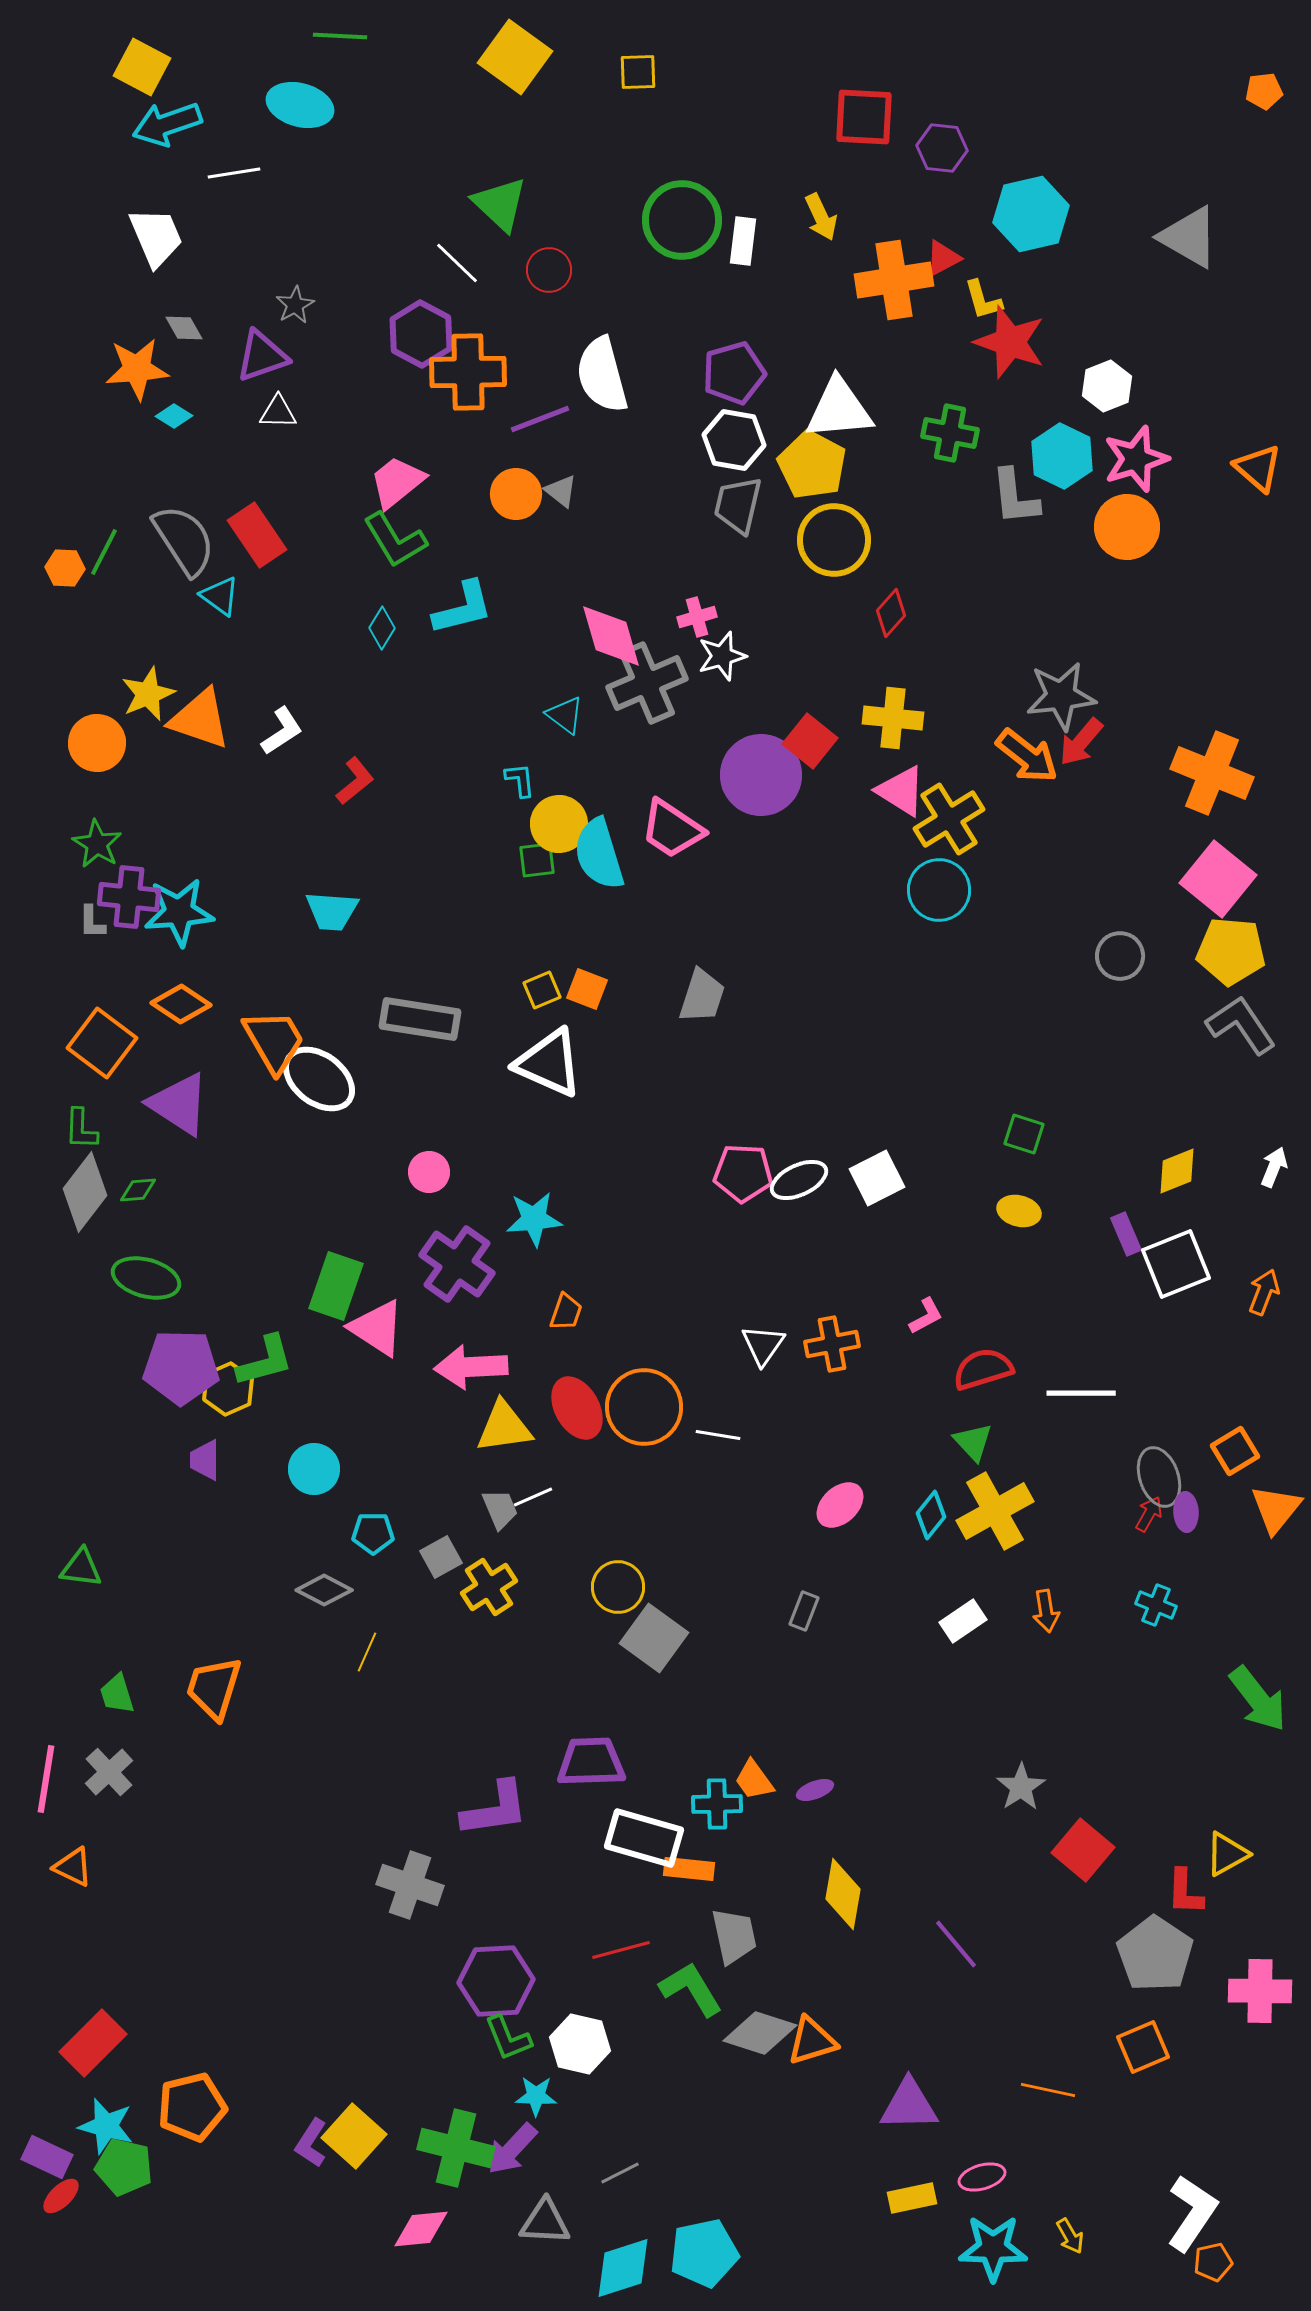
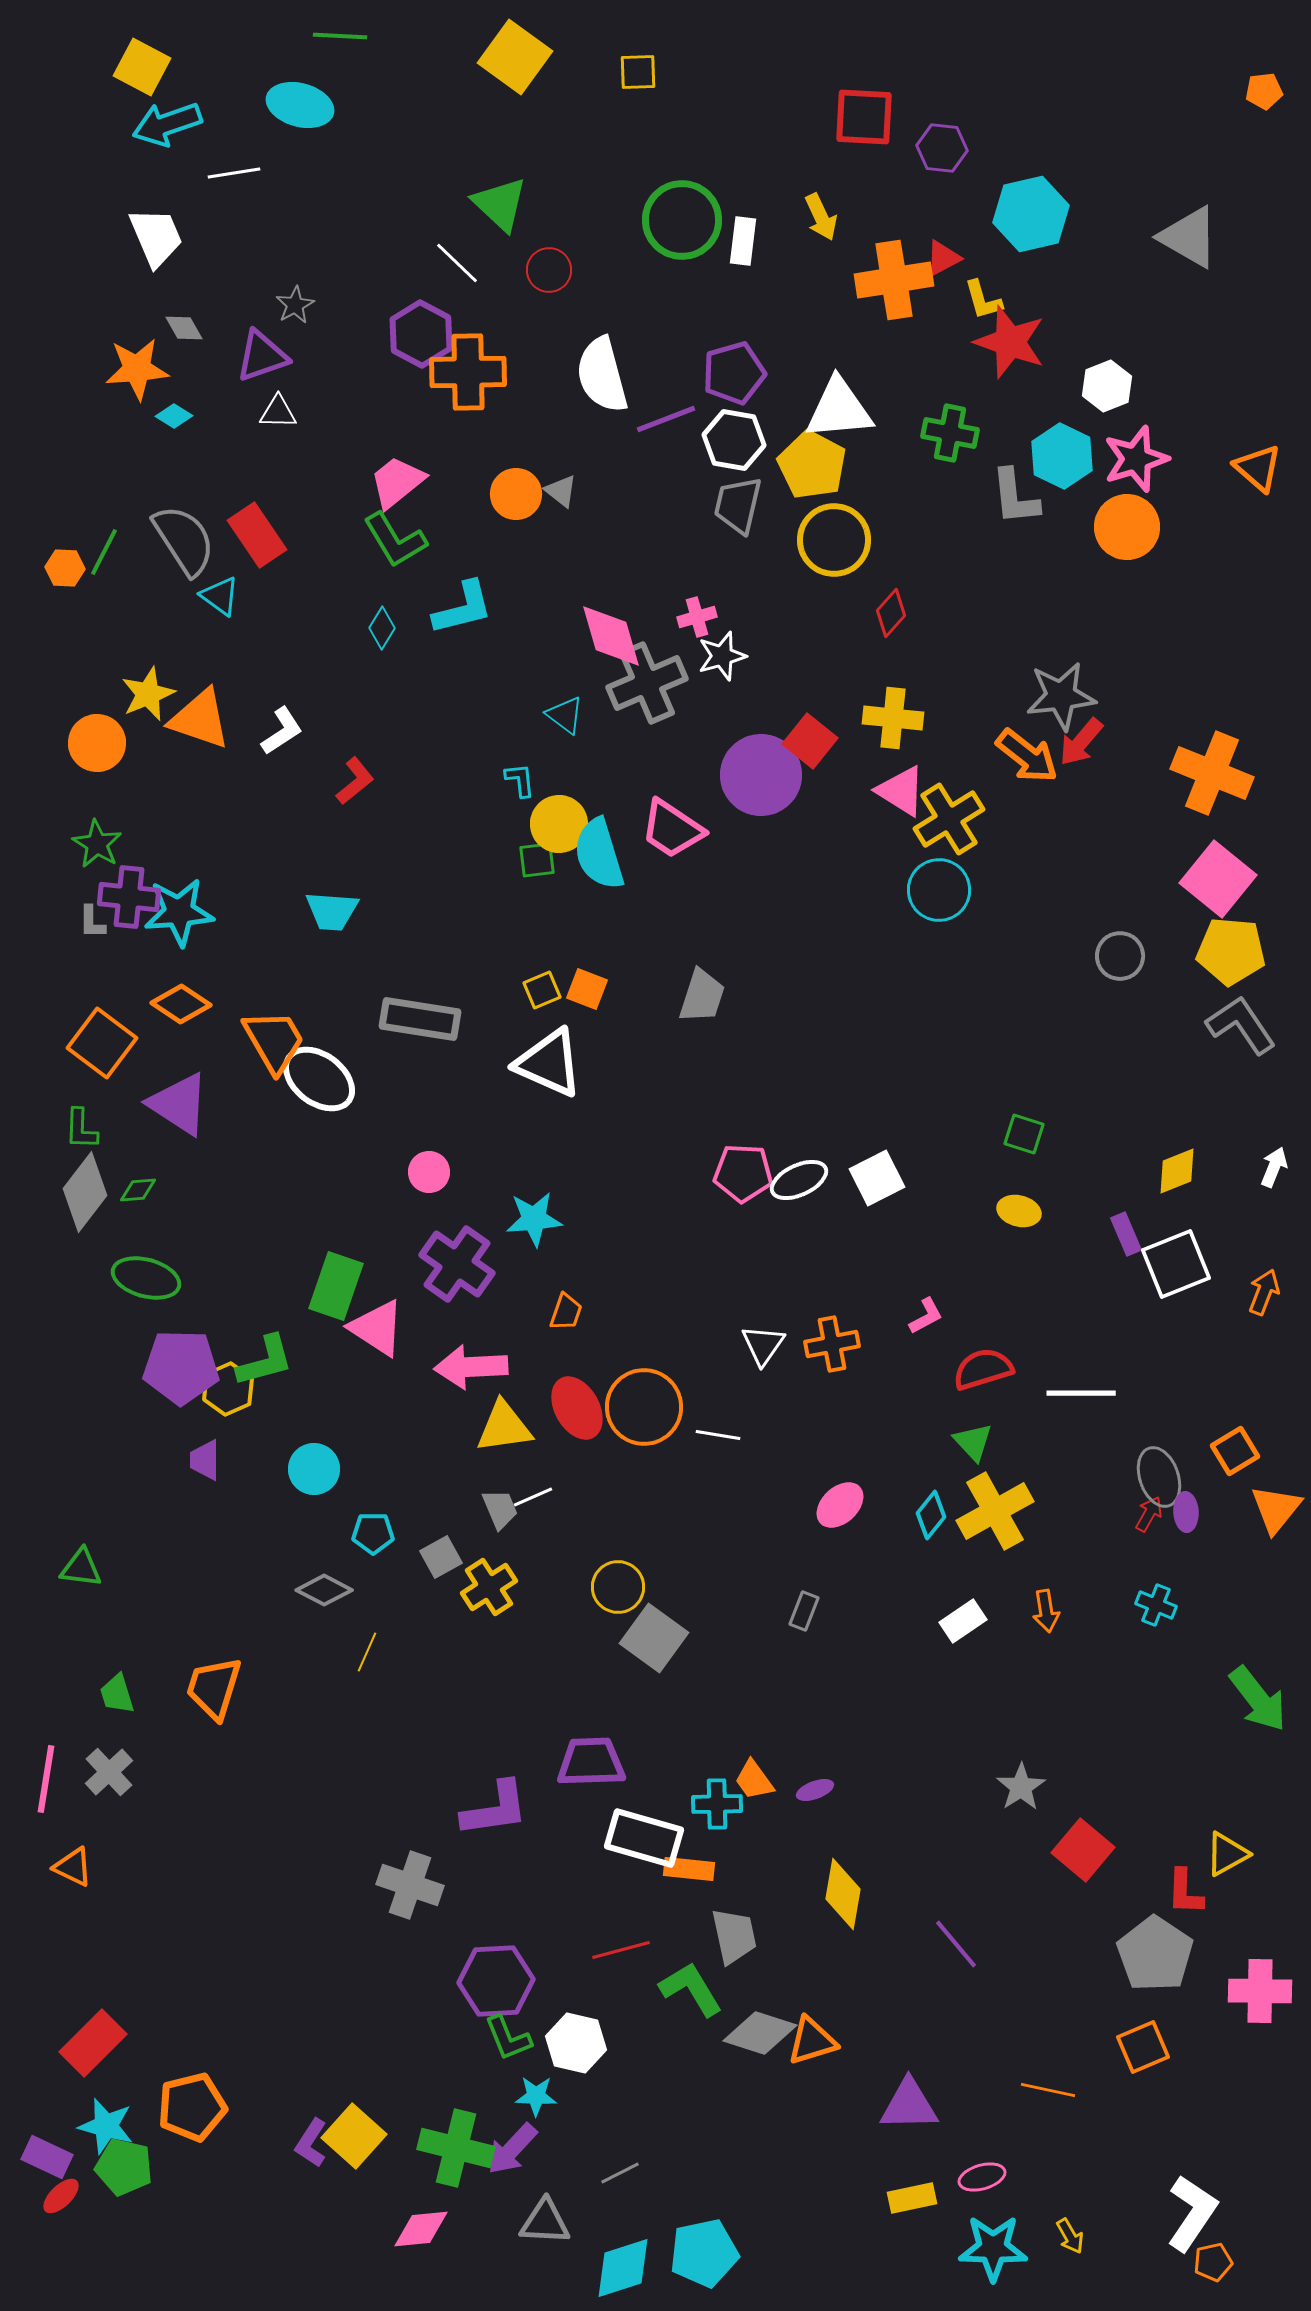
purple line at (540, 419): moved 126 px right
white hexagon at (580, 2044): moved 4 px left, 1 px up
